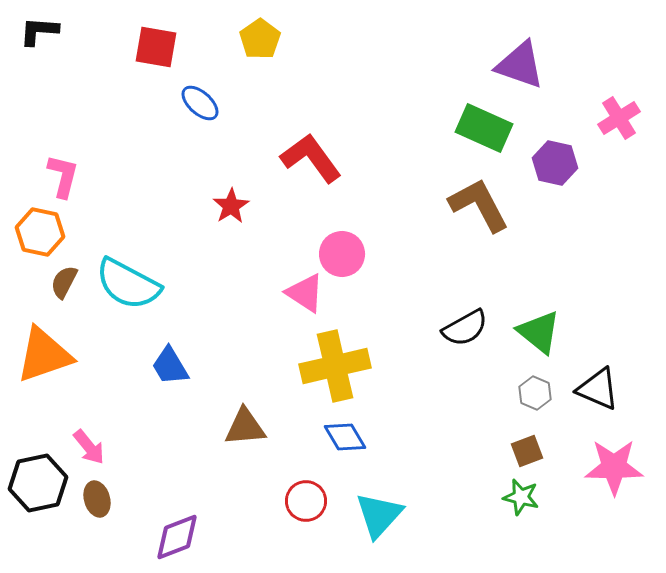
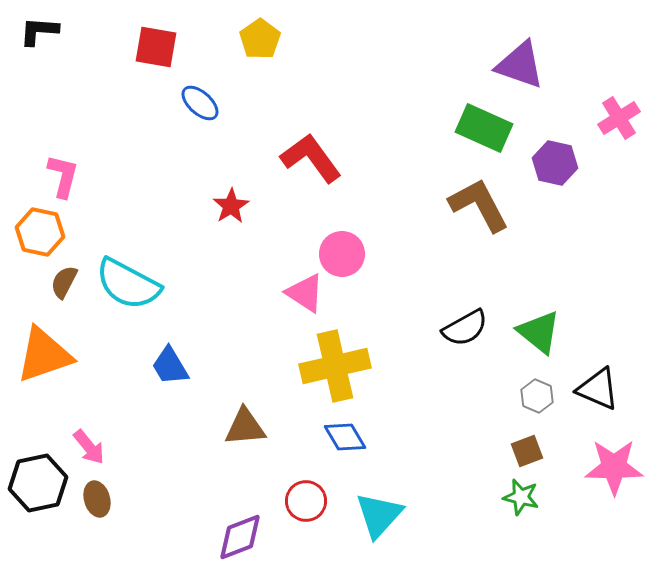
gray hexagon: moved 2 px right, 3 px down
purple diamond: moved 63 px right
